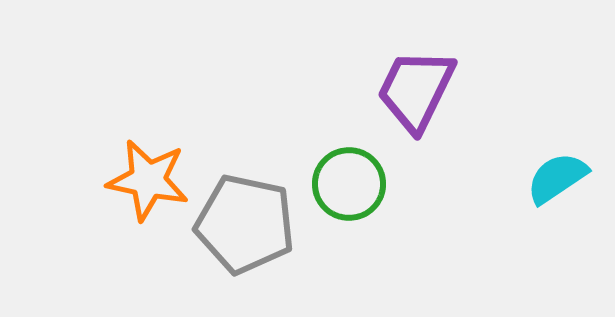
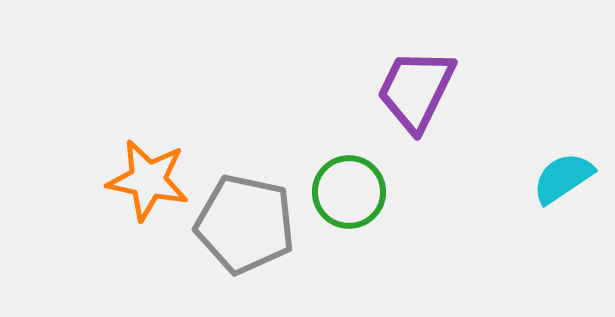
cyan semicircle: moved 6 px right
green circle: moved 8 px down
